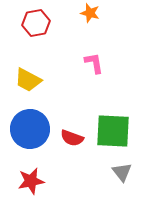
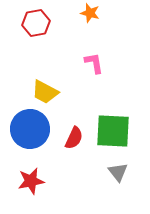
yellow trapezoid: moved 17 px right, 12 px down
red semicircle: moved 2 px right; rotated 85 degrees counterclockwise
gray triangle: moved 4 px left
